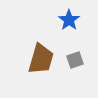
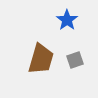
blue star: moved 2 px left
